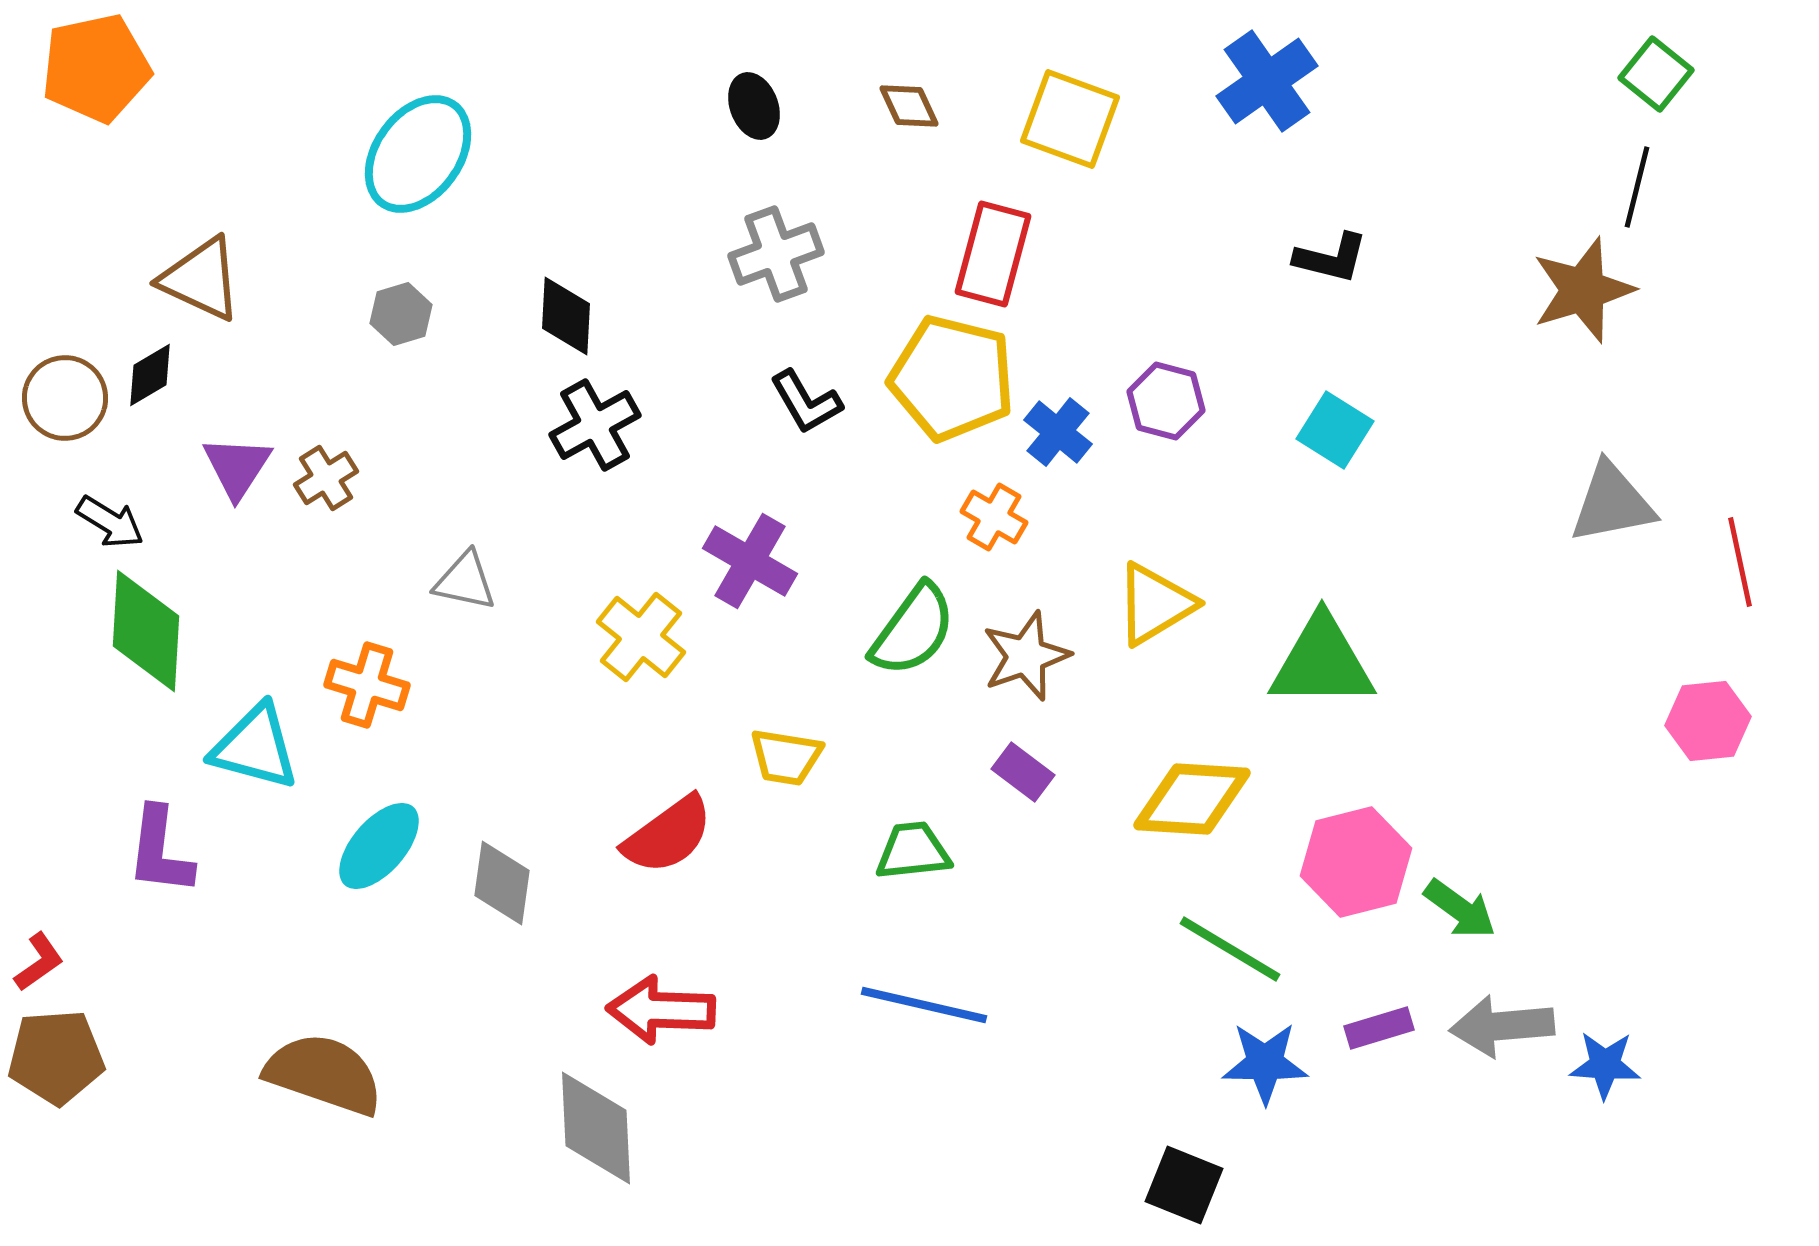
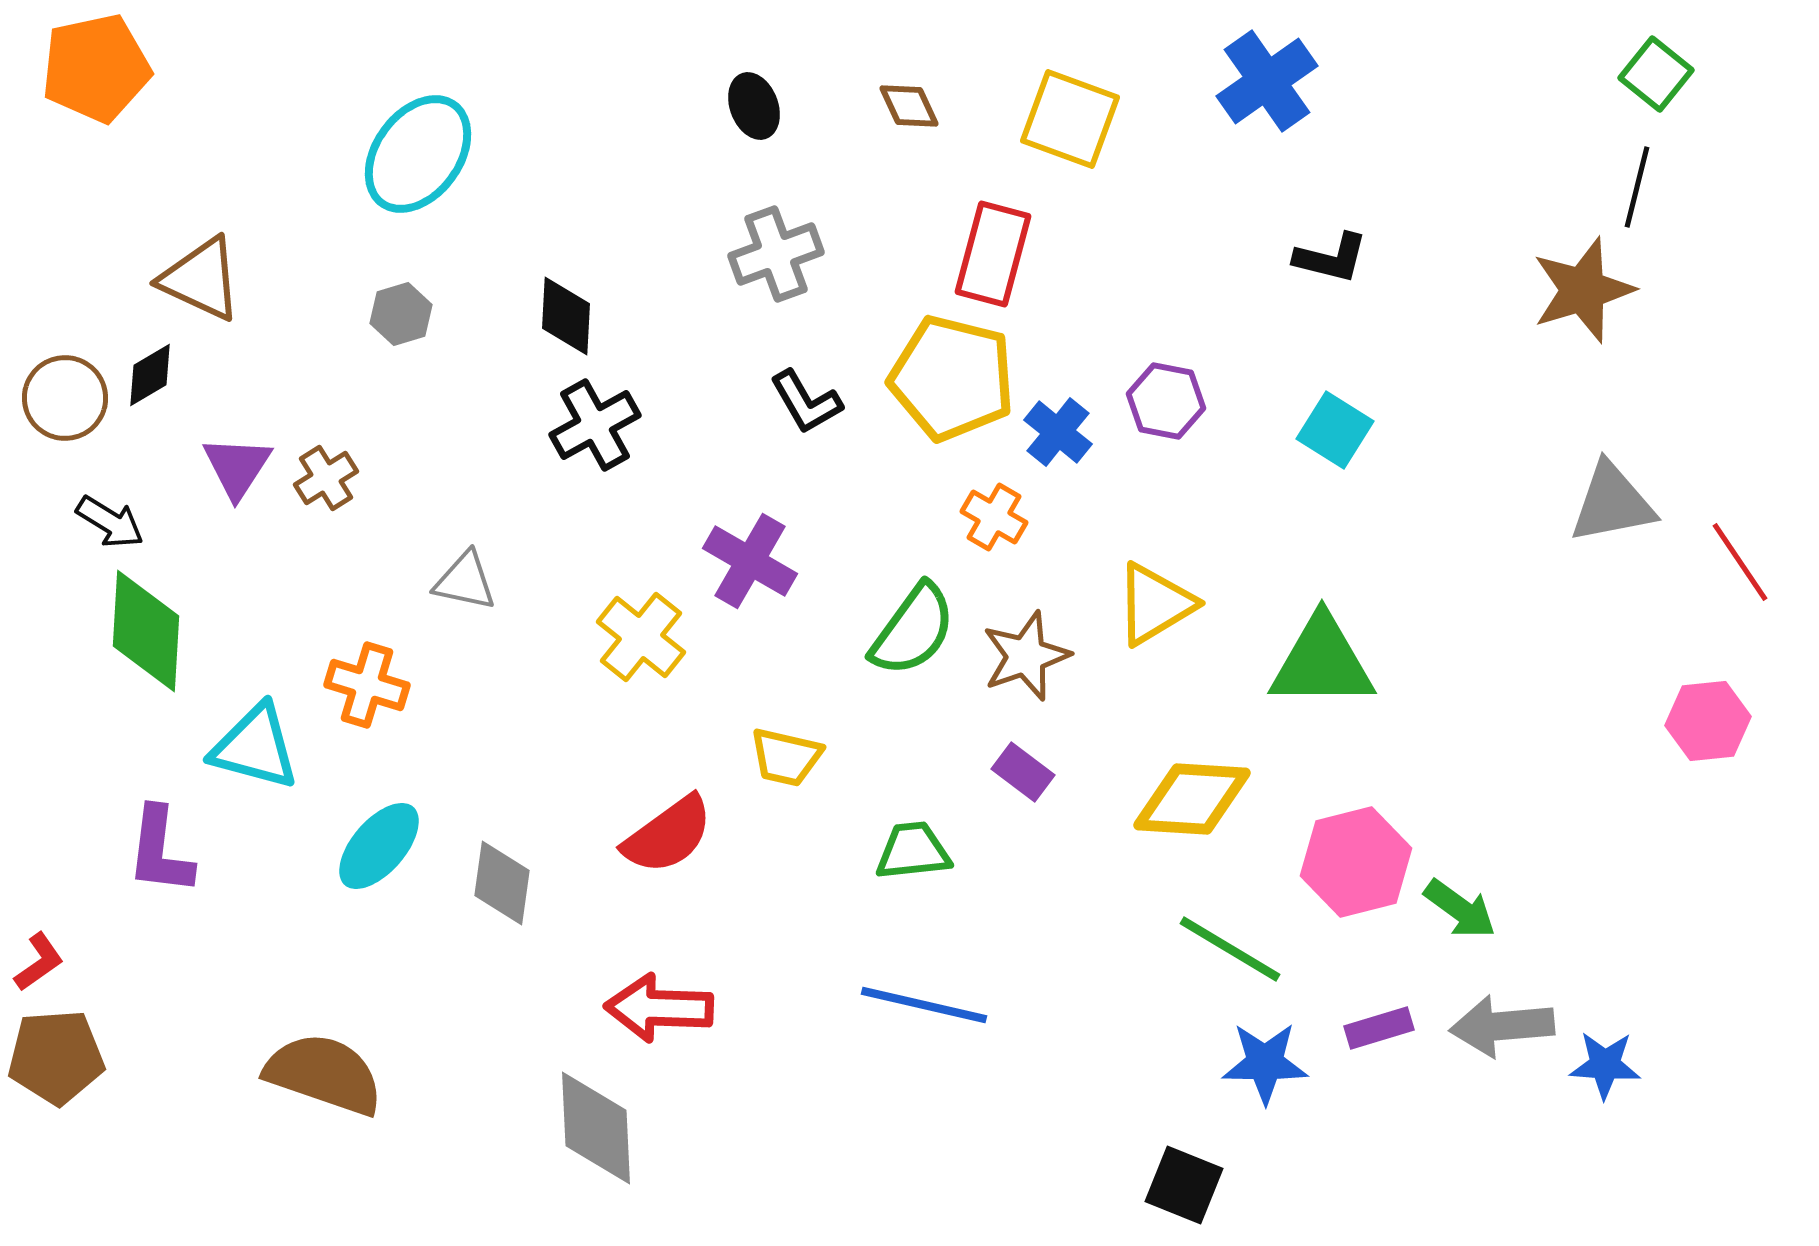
purple hexagon at (1166, 401): rotated 4 degrees counterclockwise
red line at (1740, 562): rotated 22 degrees counterclockwise
yellow trapezoid at (786, 757): rotated 4 degrees clockwise
red arrow at (661, 1010): moved 2 px left, 2 px up
